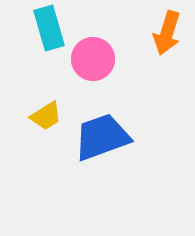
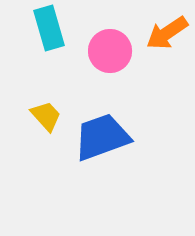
orange arrow: rotated 39 degrees clockwise
pink circle: moved 17 px right, 8 px up
yellow trapezoid: rotated 100 degrees counterclockwise
